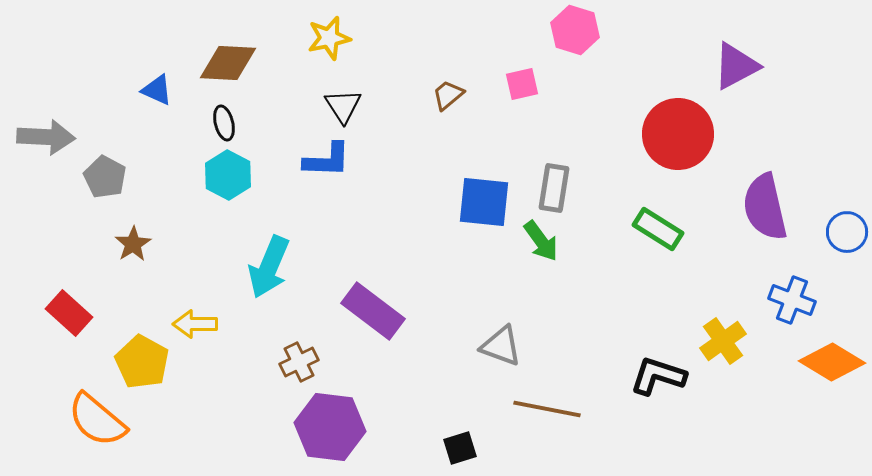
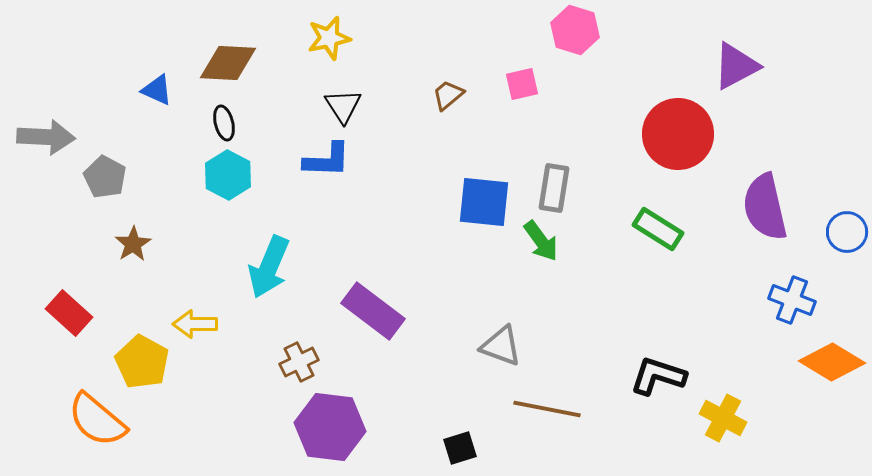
yellow cross: moved 77 px down; rotated 27 degrees counterclockwise
